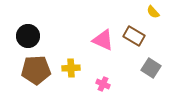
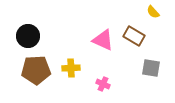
gray square: rotated 24 degrees counterclockwise
